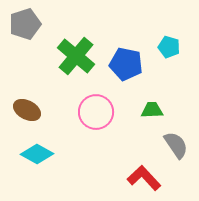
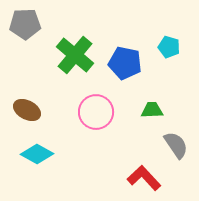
gray pentagon: rotated 16 degrees clockwise
green cross: moved 1 px left, 1 px up
blue pentagon: moved 1 px left, 1 px up
